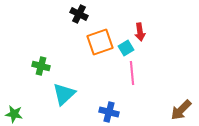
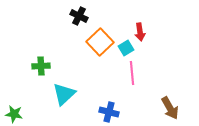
black cross: moved 2 px down
orange square: rotated 24 degrees counterclockwise
green cross: rotated 18 degrees counterclockwise
brown arrow: moved 11 px left, 2 px up; rotated 75 degrees counterclockwise
